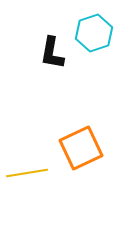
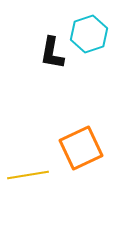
cyan hexagon: moved 5 px left, 1 px down
yellow line: moved 1 px right, 2 px down
